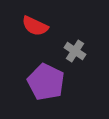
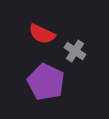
red semicircle: moved 7 px right, 8 px down
